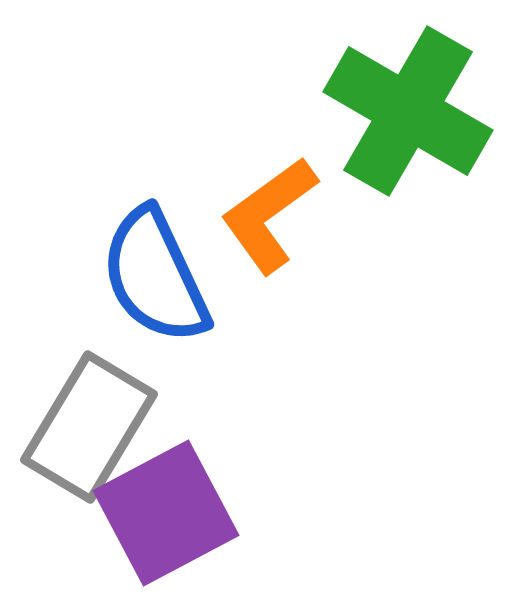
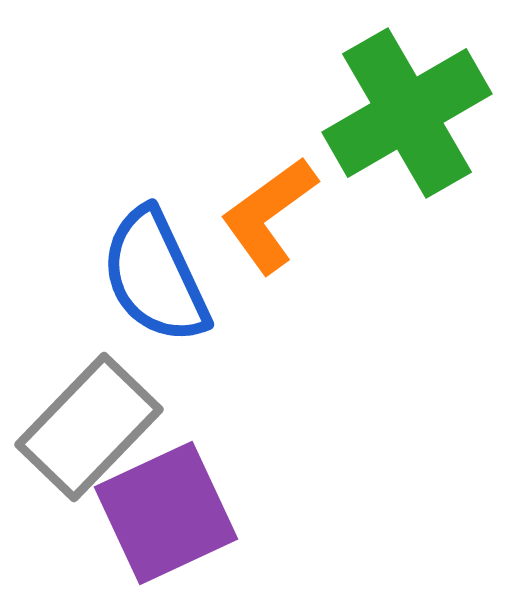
green cross: moved 1 px left, 2 px down; rotated 30 degrees clockwise
gray rectangle: rotated 13 degrees clockwise
purple square: rotated 3 degrees clockwise
